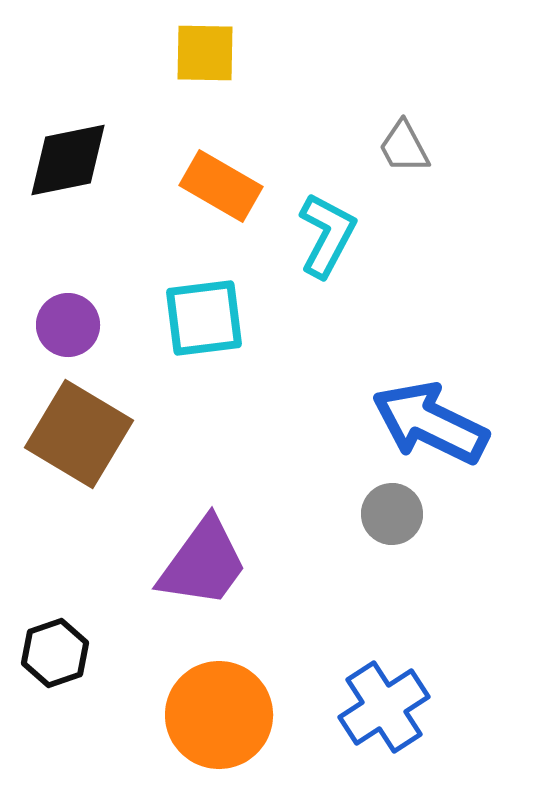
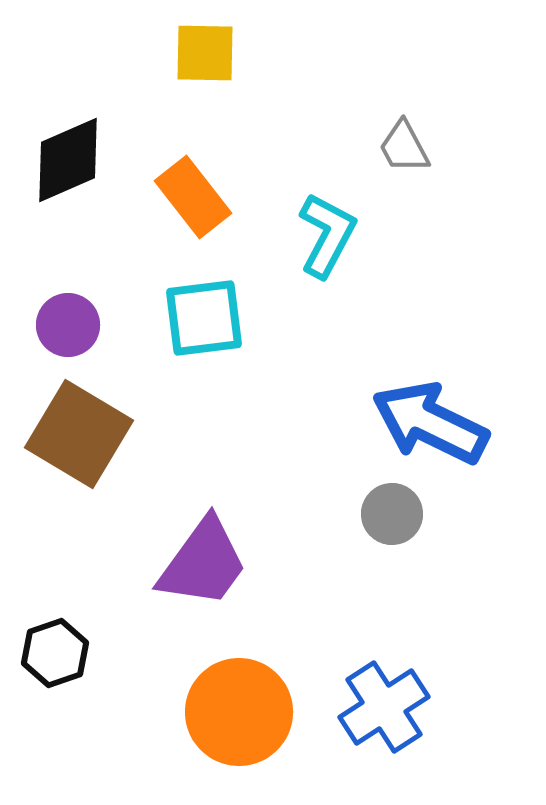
black diamond: rotated 12 degrees counterclockwise
orange rectangle: moved 28 px left, 11 px down; rotated 22 degrees clockwise
orange circle: moved 20 px right, 3 px up
